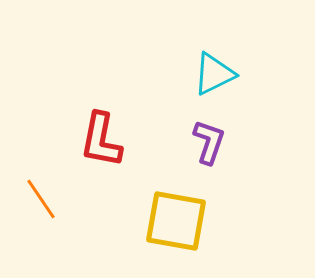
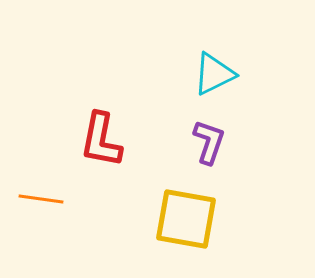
orange line: rotated 48 degrees counterclockwise
yellow square: moved 10 px right, 2 px up
